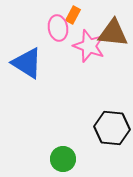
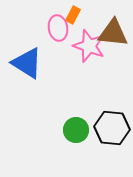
green circle: moved 13 px right, 29 px up
